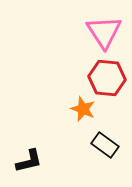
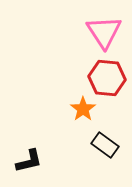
orange star: rotated 15 degrees clockwise
